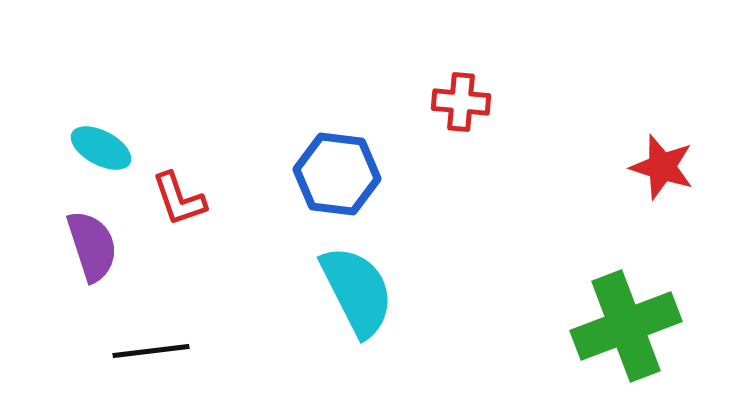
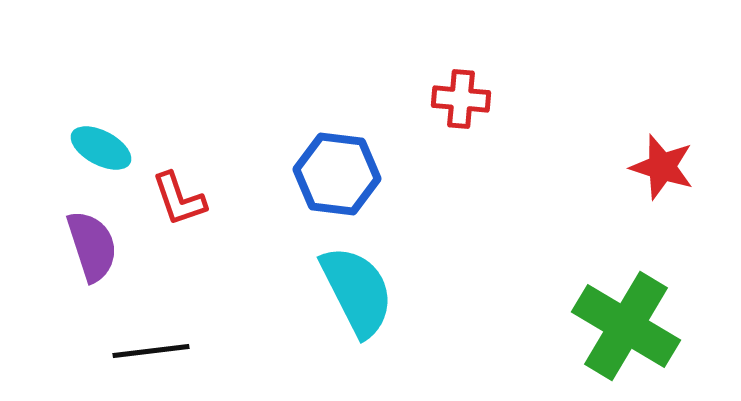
red cross: moved 3 px up
green cross: rotated 38 degrees counterclockwise
